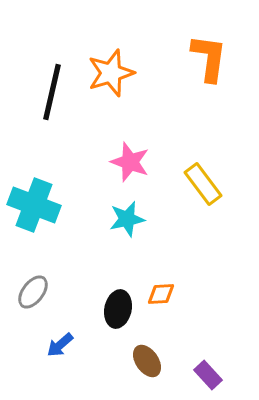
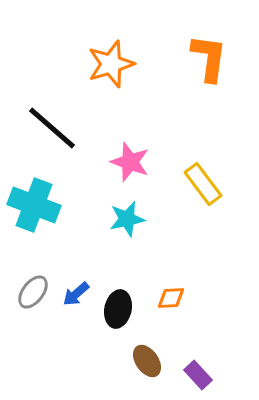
orange star: moved 9 px up
black line: moved 36 px down; rotated 62 degrees counterclockwise
orange diamond: moved 10 px right, 4 px down
blue arrow: moved 16 px right, 51 px up
purple rectangle: moved 10 px left
